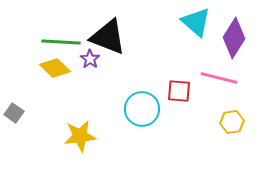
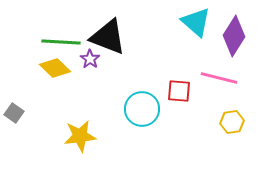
purple diamond: moved 2 px up
